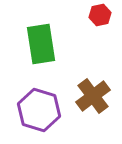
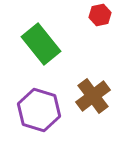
green rectangle: rotated 30 degrees counterclockwise
